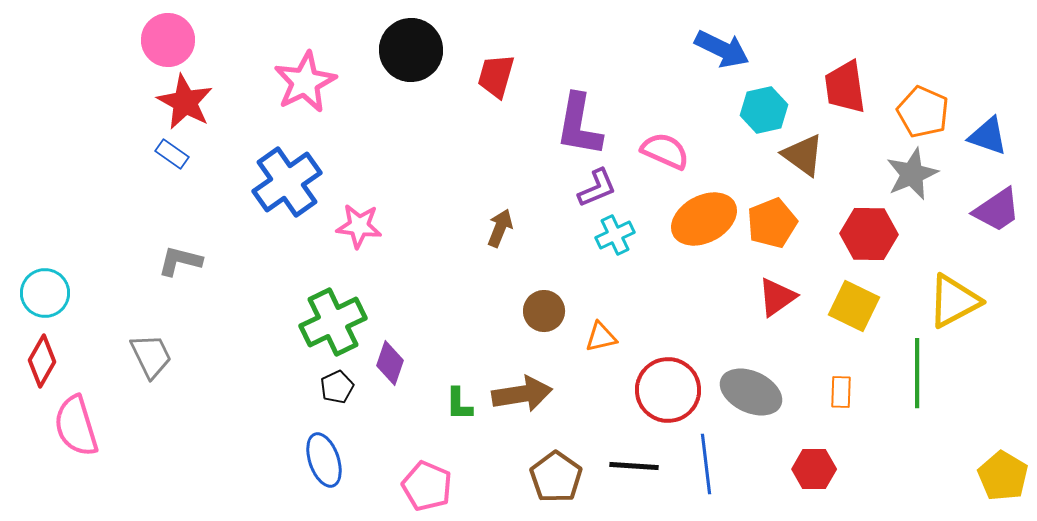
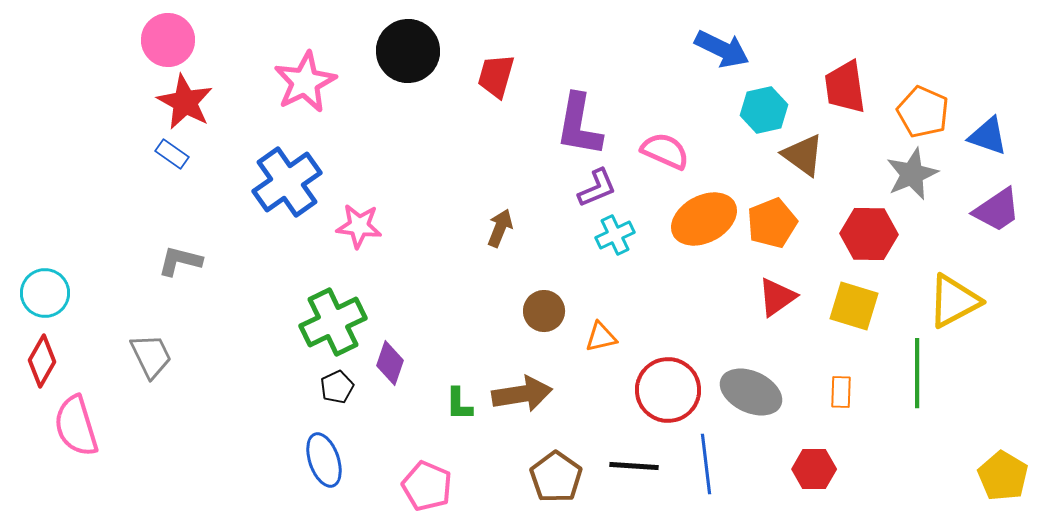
black circle at (411, 50): moved 3 px left, 1 px down
yellow square at (854, 306): rotated 9 degrees counterclockwise
